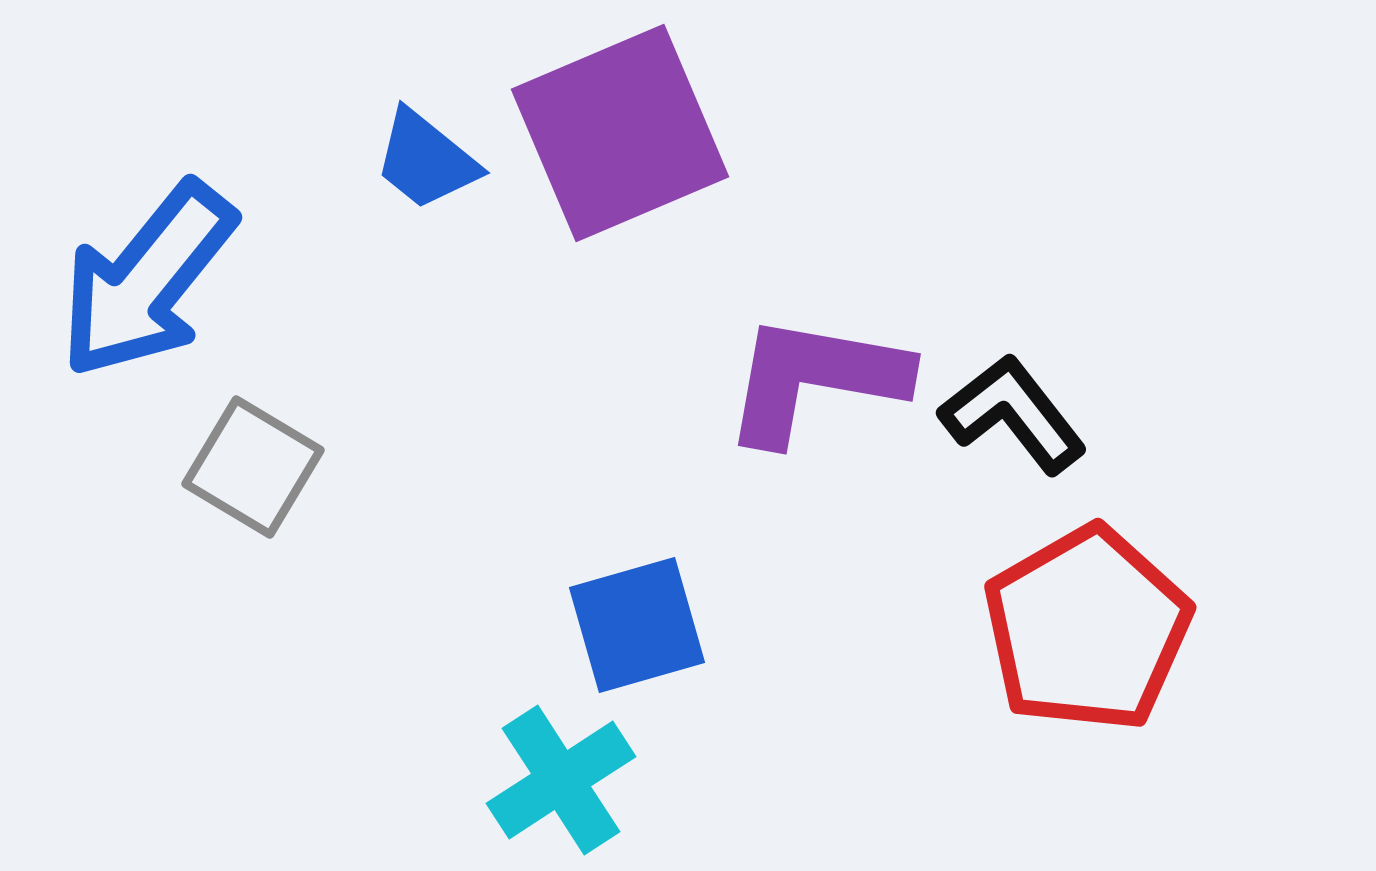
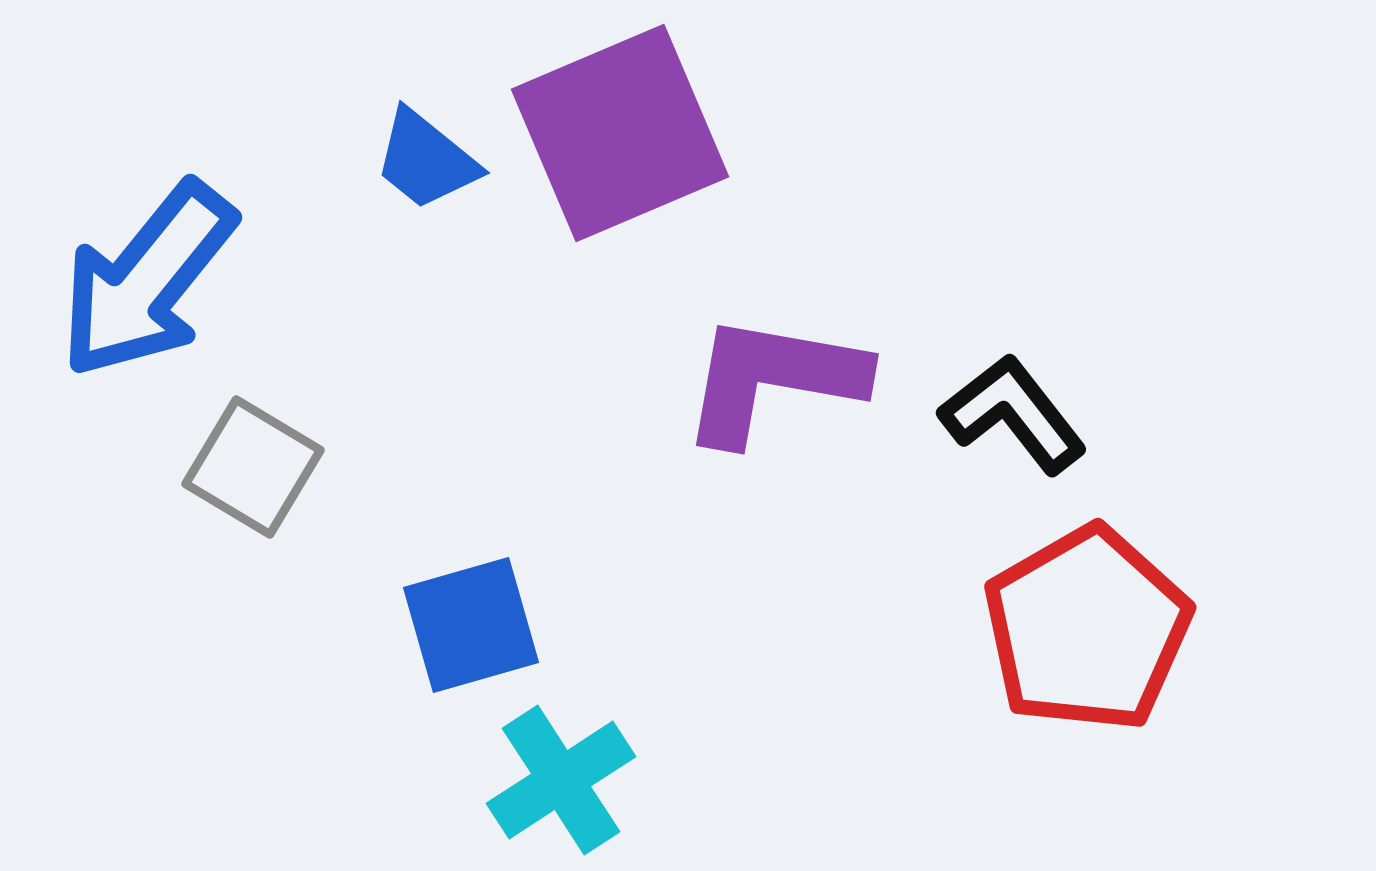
purple L-shape: moved 42 px left
blue square: moved 166 px left
